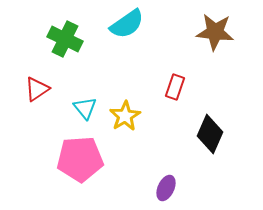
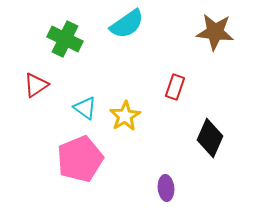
red triangle: moved 1 px left, 4 px up
cyan triangle: rotated 15 degrees counterclockwise
black diamond: moved 4 px down
pink pentagon: rotated 18 degrees counterclockwise
purple ellipse: rotated 30 degrees counterclockwise
